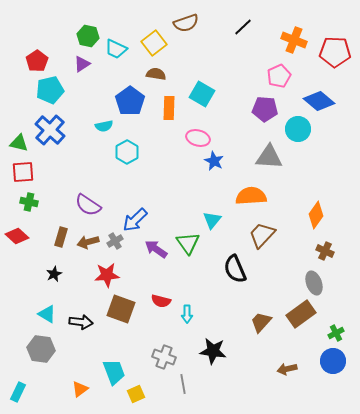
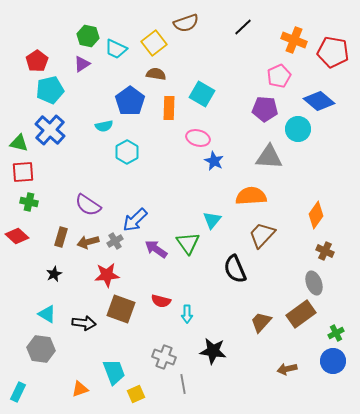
red pentagon at (335, 52): moved 2 px left; rotated 8 degrees clockwise
black arrow at (81, 322): moved 3 px right, 1 px down
orange triangle at (80, 389): rotated 18 degrees clockwise
